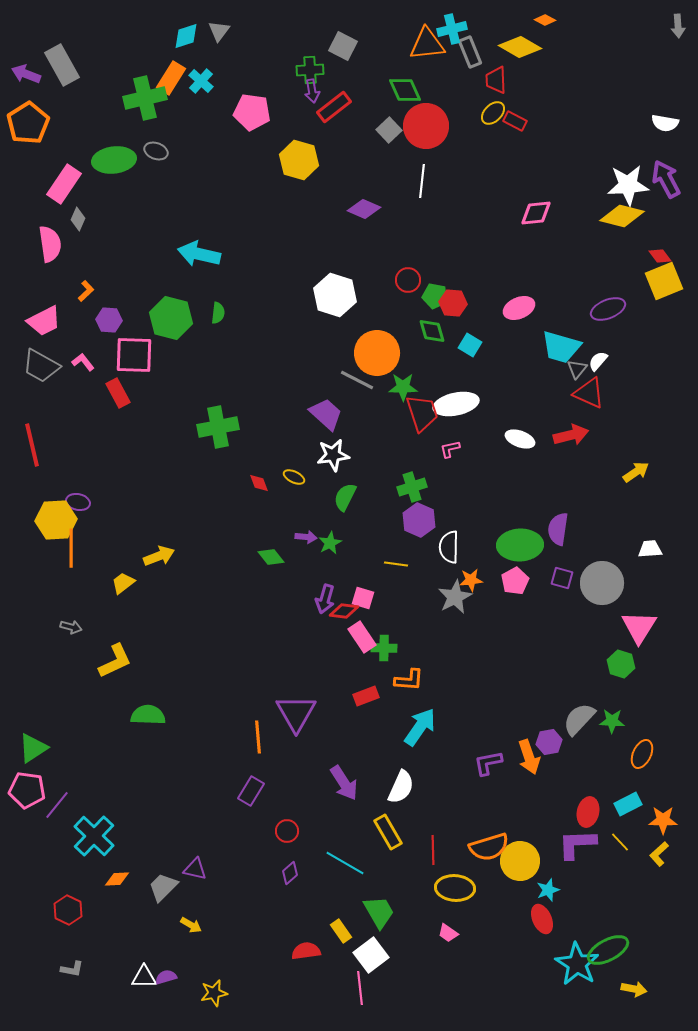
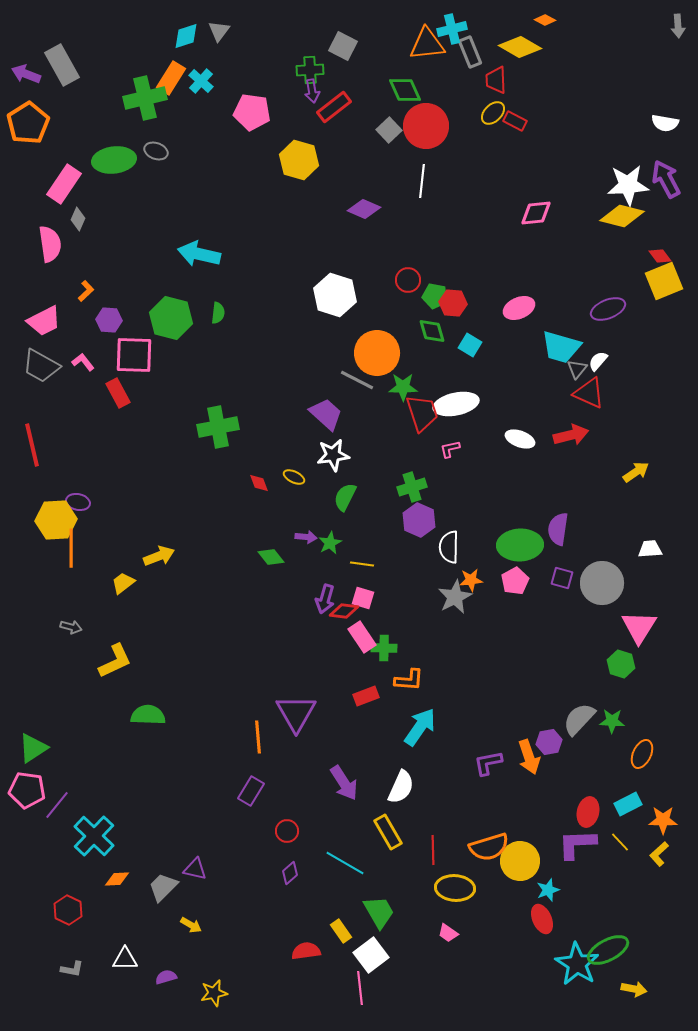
yellow line at (396, 564): moved 34 px left
white triangle at (144, 977): moved 19 px left, 18 px up
